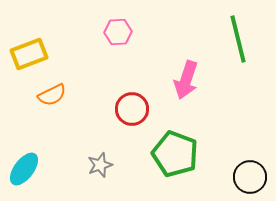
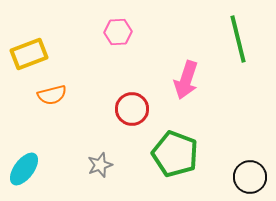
orange semicircle: rotated 12 degrees clockwise
